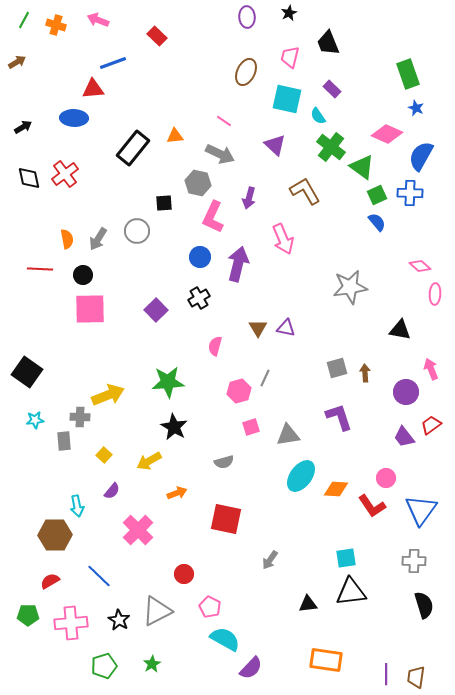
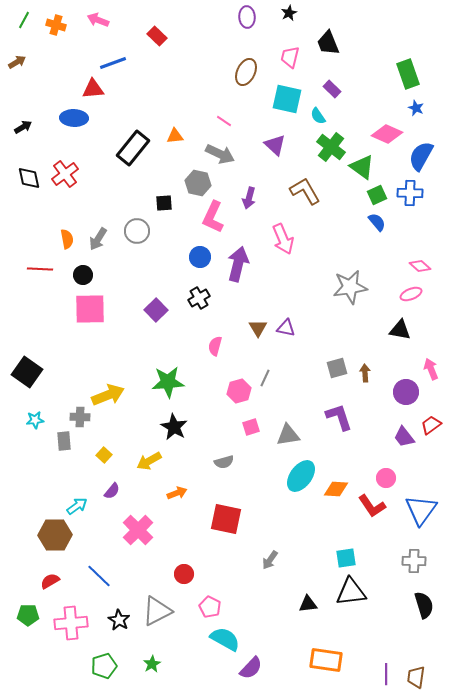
pink ellipse at (435, 294): moved 24 px left; rotated 65 degrees clockwise
cyan arrow at (77, 506): rotated 115 degrees counterclockwise
